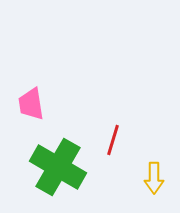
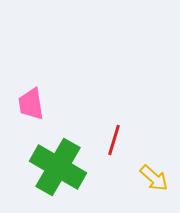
red line: moved 1 px right
yellow arrow: rotated 48 degrees counterclockwise
